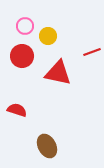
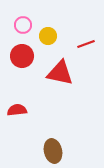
pink circle: moved 2 px left, 1 px up
red line: moved 6 px left, 8 px up
red triangle: moved 2 px right
red semicircle: rotated 24 degrees counterclockwise
brown ellipse: moved 6 px right, 5 px down; rotated 15 degrees clockwise
